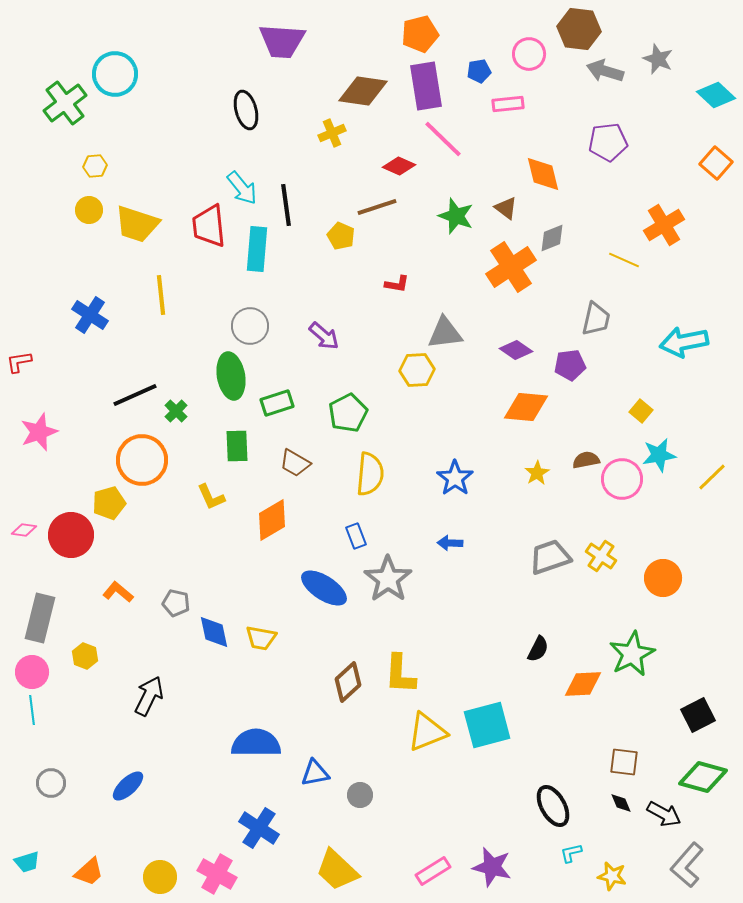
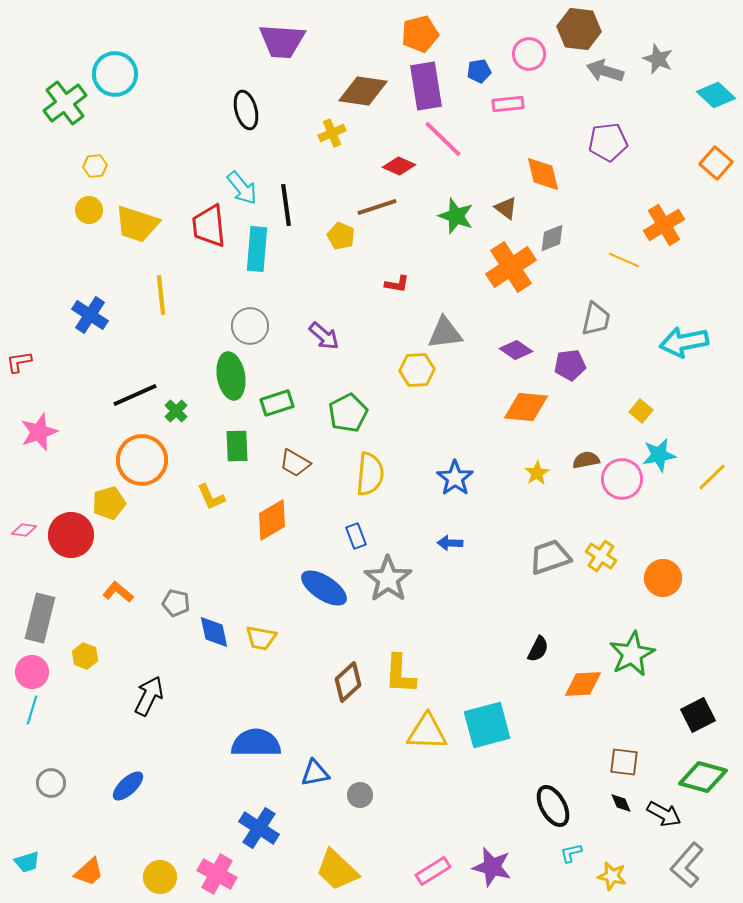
cyan line at (32, 710): rotated 24 degrees clockwise
yellow triangle at (427, 732): rotated 24 degrees clockwise
